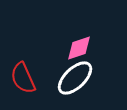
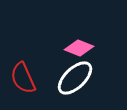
pink diamond: rotated 40 degrees clockwise
